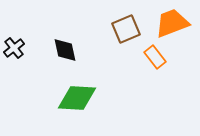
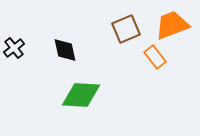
orange trapezoid: moved 2 px down
green diamond: moved 4 px right, 3 px up
